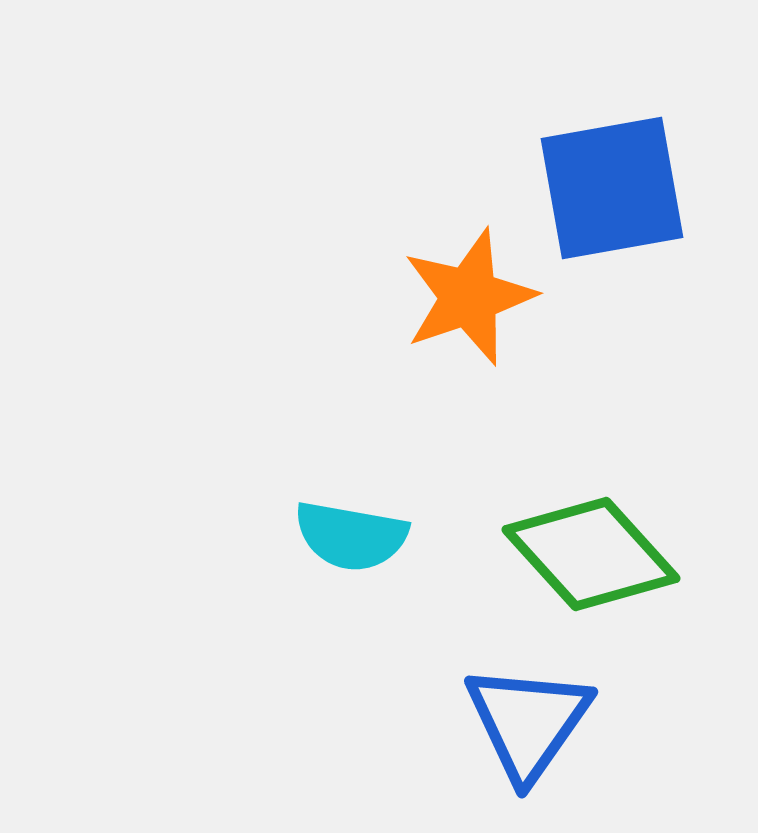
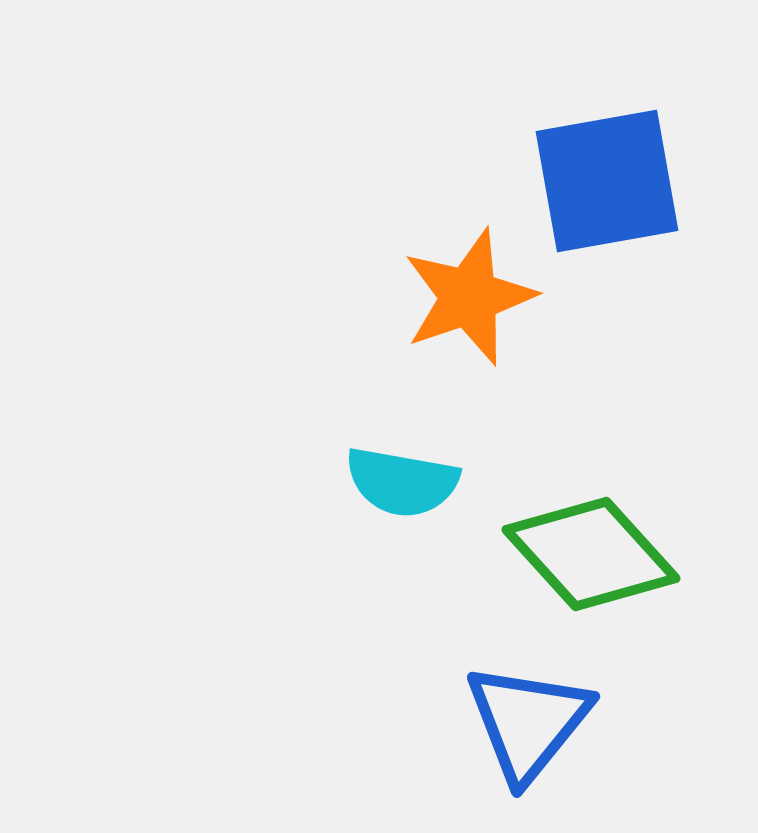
blue square: moved 5 px left, 7 px up
cyan semicircle: moved 51 px right, 54 px up
blue triangle: rotated 4 degrees clockwise
